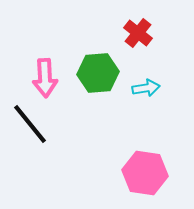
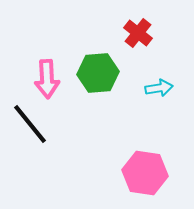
pink arrow: moved 2 px right, 1 px down
cyan arrow: moved 13 px right
